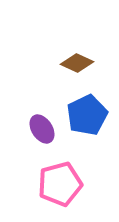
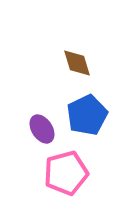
brown diamond: rotated 48 degrees clockwise
pink pentagon: moved 6 px right, 11 px up
